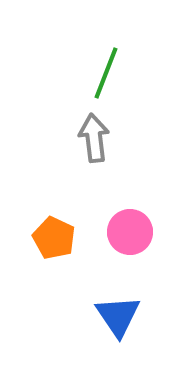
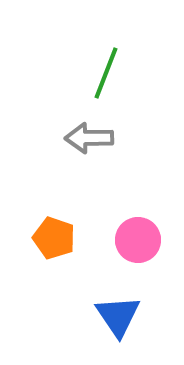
gray arrow: moved 5 px left; rotated 84 degrees counterclockwise
pink circle: moved 8 px right, 8 px down
orange pentagon: rotated 6 degrees counterclockwise
